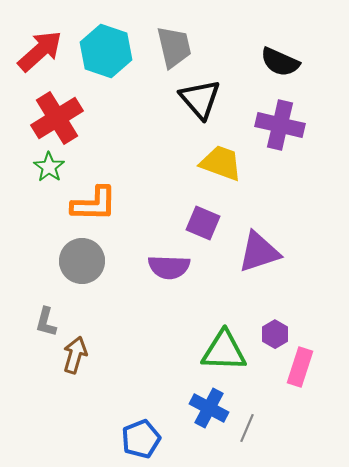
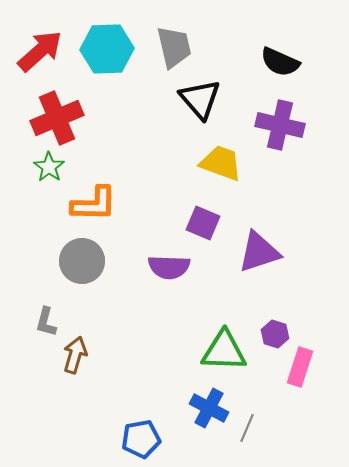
cyan hexagon: moved 1 px right, 2 px up; rotated 21 degrees counterclockwise
red cross: rotated 9 degrees clockwise
purple hexagon: rotated 12 degrees counterclockwise
blue pentagon: rotated 12 degrees clockwise
